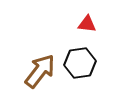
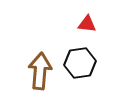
brown arrow: rotated 33 degrees counterclockwise
